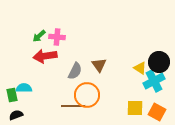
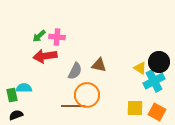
brown triangle: rotated 42 degrees counterclockwise
